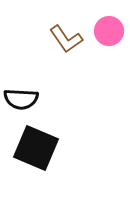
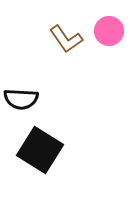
black square: moved 4 px right, 2 px down; rotated 9 degrees clockwise
